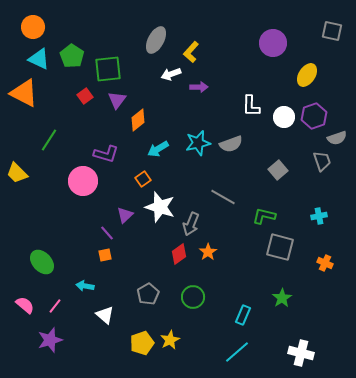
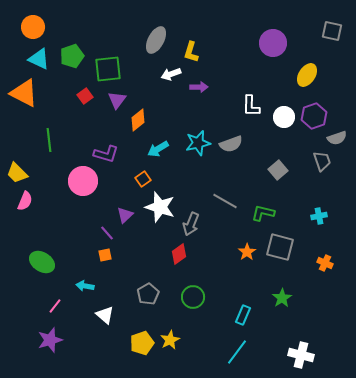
yellow L-shape at (191, 52): rotated 25 degrees counterclockwise
green pentagon at (72, 56): rotated 20 degrees clockwise
green line at (49, 140): rotated 40 degrees counterclockwise
gray line at (223, 197): moved 2 px right, 4 px down
green L-shape at (264, 216): moved 1 px left, 3 px up
orange star at (208, 252): moved 39 px right
green ellipse at (42, 262): rotated 15 degrees counterclockwise
pink semicircle at (25, 305): moved 104 px up; rotated 72 degrees clockwise
cyan line at (237, 352): rotated 12 degrees counterclockwise
white cross at (301, 353): moved 2 px down
